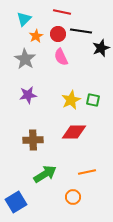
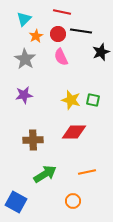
black star: moved 4 px down
purple star: moved 4 px left
yellow star: rotated 30 degrees counterclockwise
orange circle: moved 4 px down
blue square: rotated 30 degrees counterclockwise
